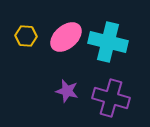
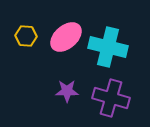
cyan cross: moved 5 px down
purple star: rotated 15 degrees counterclockwise
